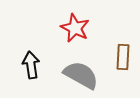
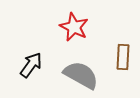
red star: moved 1 px left, 1 px up
black arrow: rotated 44 degrees clockwise
